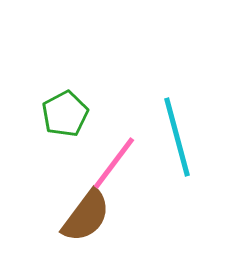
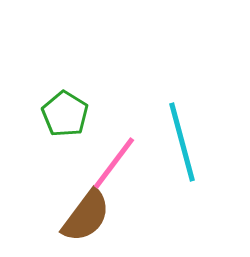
green pentagon: rotated 12 degrees counterclockwise
cyan line: moved 5 px right, 5 px down
